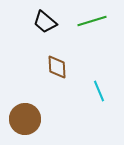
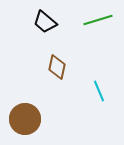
green line: moved 6 px right, 1 px up
brown diamond: rotated 15 degrees clockwise
